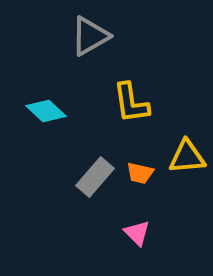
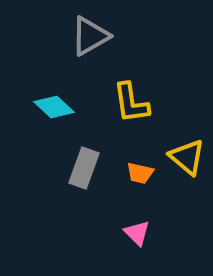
cyan diamond: moved 8 px right, 4 px up
yellow triangle: rotated 45 degrees clockwise
gray rectangle: moved 11 px left, 9 px up; rotated 21 degrees counterclockwise
